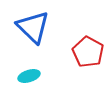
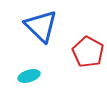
blue triangle: moved 8 px right, 1 px up
